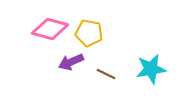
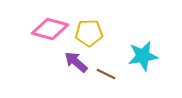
yellow pentagon: rotated 12 degrees counterclockwise
purple arrow: moved 5 px right; rotated 65 degrees clockwise
cyan star: moved 8 px left, 13 px up
